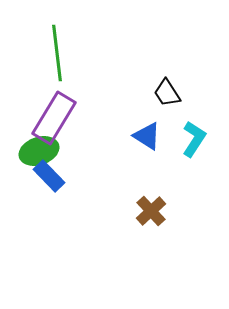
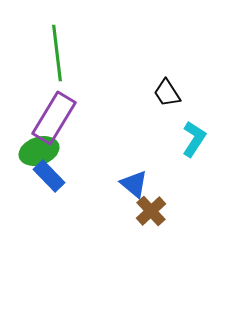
blue triangle: moved 13 px left, 48 px down; rotated 8 degrees clockwise
